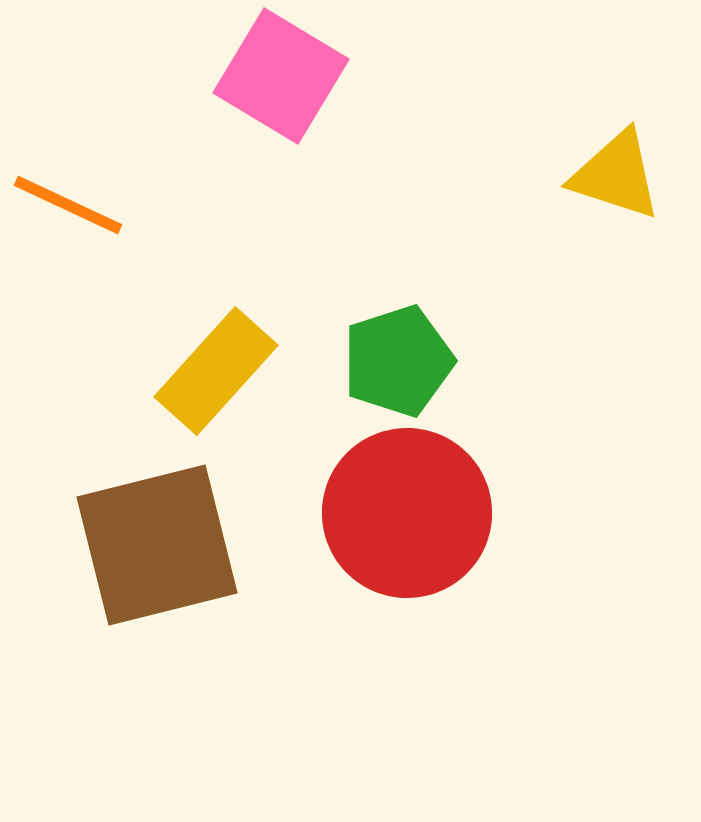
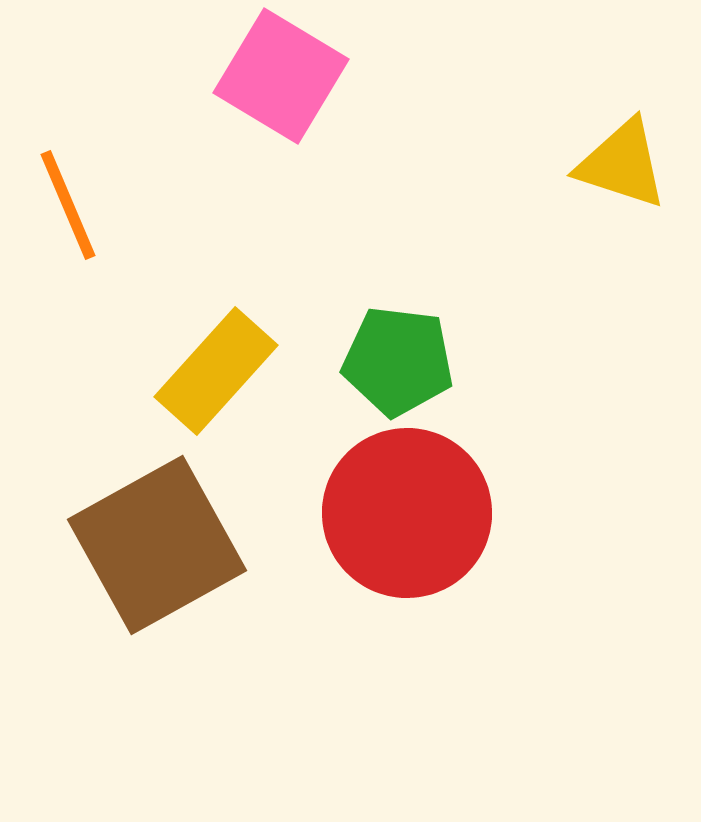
yellow triangle: moved 6 px right, 11 px up
orange line: rotated 42 degrees clockwise
green pentagon: rotated 25 degrees clockwise
brown square: rotated 15 degrees counterclockwise
